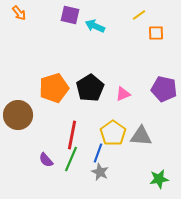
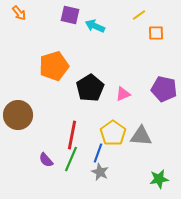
orange pentagon: moved 22 px up
